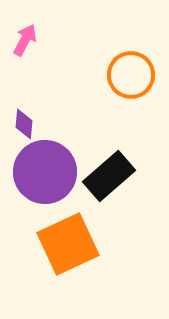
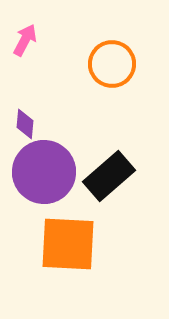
orange circle: moved 19 px left, 11 px up
purple diamond: moved 1 px right
purple circle: moved 1 px left
orange square: rotated 28 degrees clockwise
